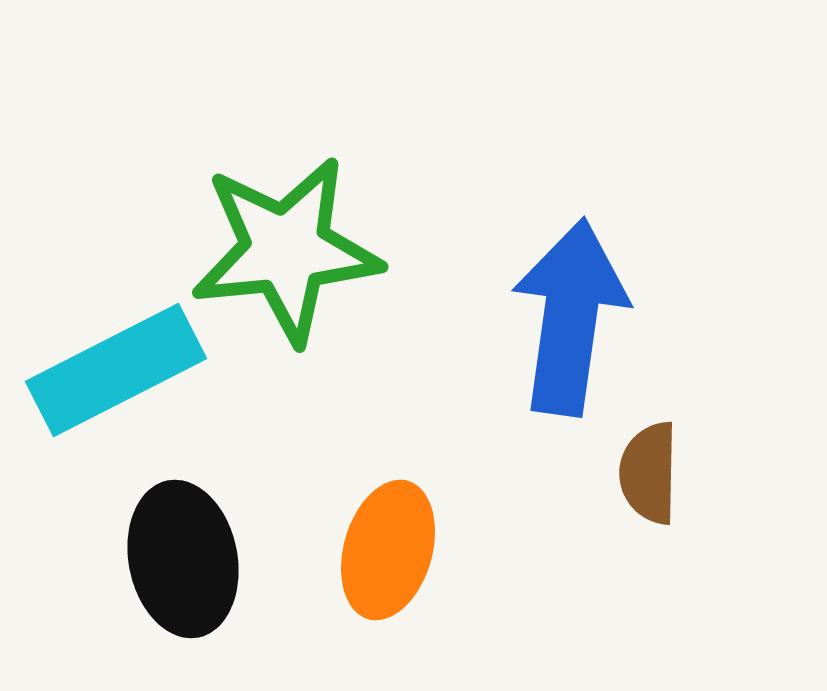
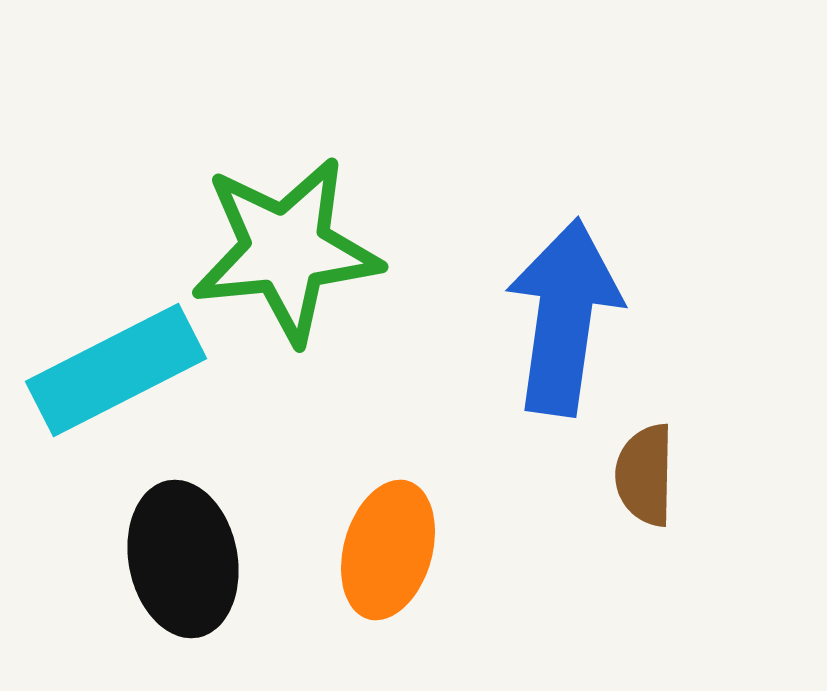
blue arrow: moved 6 px left
brown semicircle: moved 4 px left, 2 px down
